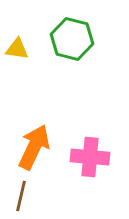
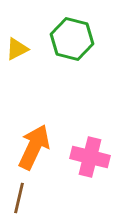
yellow triangle: rotated 35 degrees counterclockwise
pink cross: rotated 9 degrees clockwise
brown line: moved 2 px left, 2 px down
